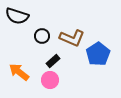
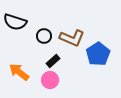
black semicircle: moved 2 px left, 6 px down
black circle: moved 2 px right
